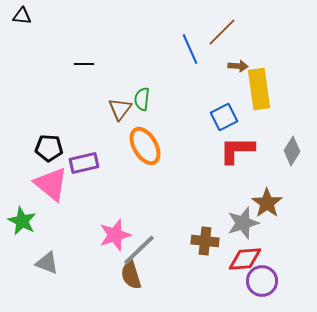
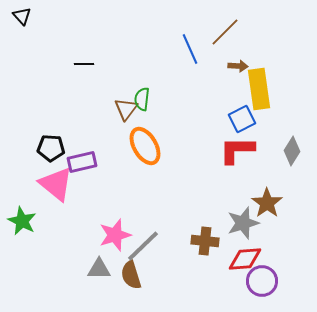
black triangle: rotated 42 degrees clockwise
brown line: moved 3 px right
brown triangle: moved 6 px right
blue square: moved 18 px right, 2 px down
black pentagon: moved 2 px right
purple rectangle: moved 2 px left, 1 px up
pink triangle: moved 5 px right
gray line: moved 4 px right, 4 px up
gray triangle: moved 52 px right, 6 px down; rotated 20 degrees counterclockwise
